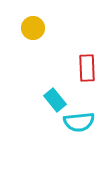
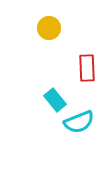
yellow circle: moved 16 px right
cyan semicircle: rotated 16 degrees counterclockwise
